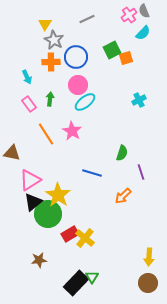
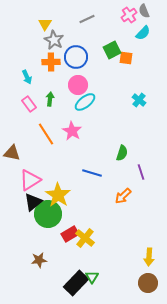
orange square: rotated 24 degrees clockwise
cyan cross: rotated 24 degrees counterclockwise
